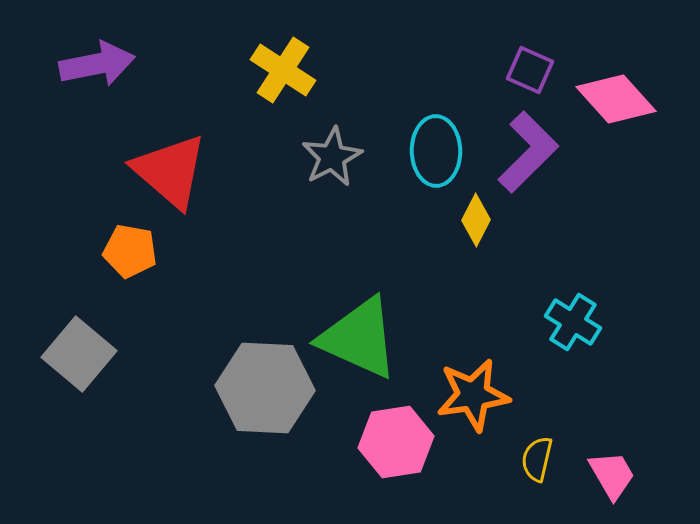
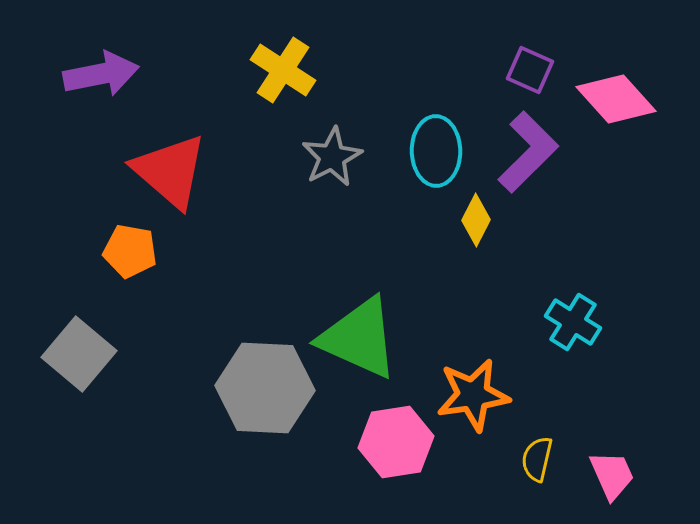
purple arrow: moved 4 px right, 10 px down
pink trapezoid: rotated 6 degrees clockwise
